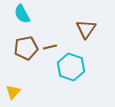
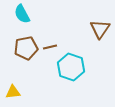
brown triangle: moved 14 px right
yellow triangle: rotated 42 degrees clockwise
